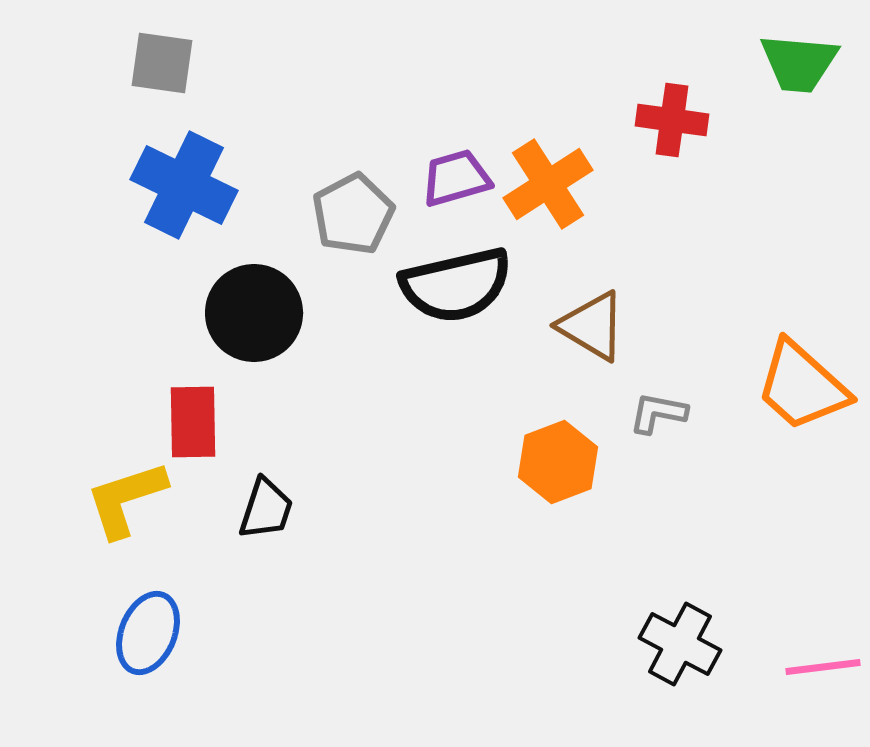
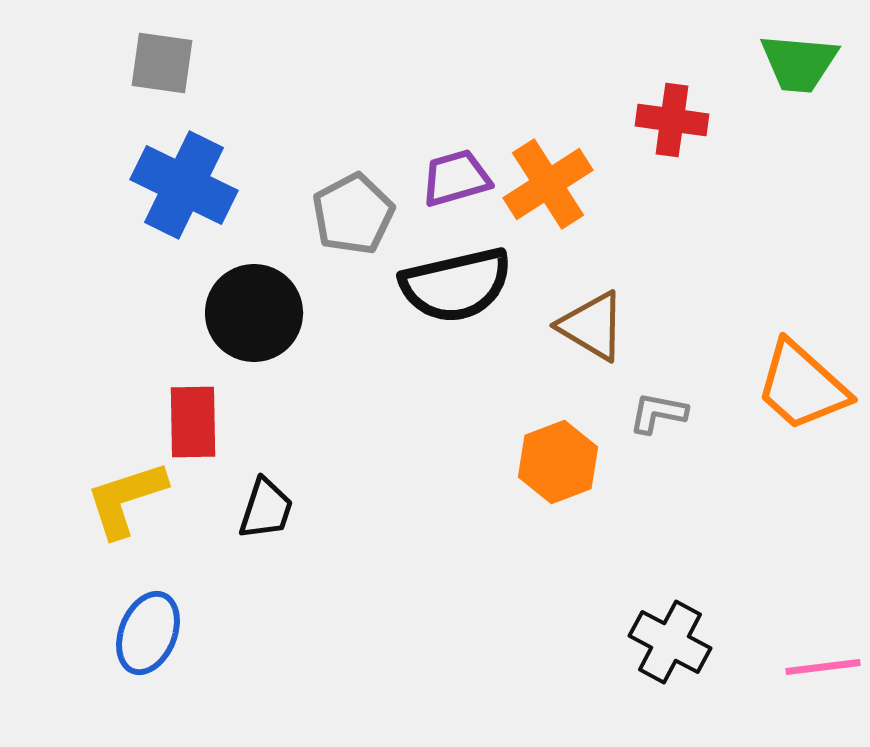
black cross: moved 10 px left, 2 px up
